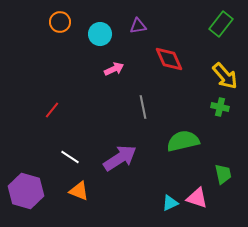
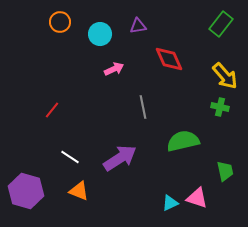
green trapezoid: moved 2 px right, 3 px up
